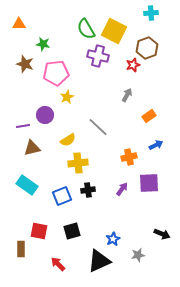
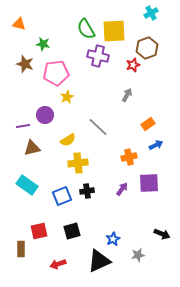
cyan cross: rotated 24 degrees counterclockwise
orange triangle: rotated 16 degrees clockwise
yellow square: rotated 30 degrees counterclockwise
orange rectangle: moved 1 px left, 8 px down
black cross: moved 1 px left, 1 px down
red square: rotated 24 degrees counterclockwise
red arrow: rotated 63 degrees counterclockwise
